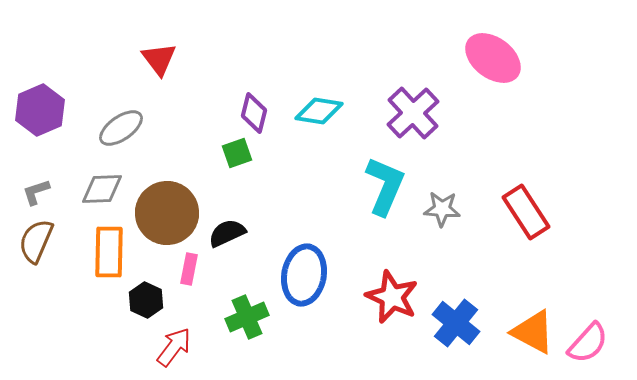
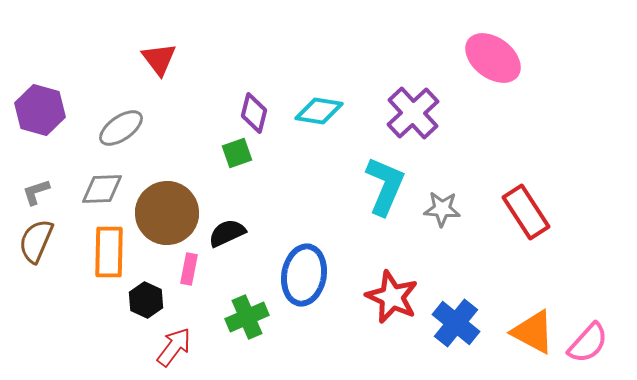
purple hexagon: rotated 21 degrees counterclockwise
